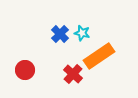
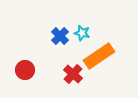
blue cross: moved 2 px down
